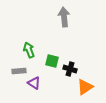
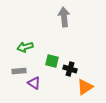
green arrow: moved 4 px left, 3 px up; rotated 84 degrees counterclockwise
